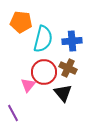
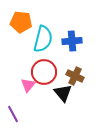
brown cross: moved 7 px right, 8 px down
purple line: moved 1 px down
